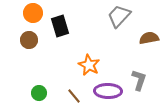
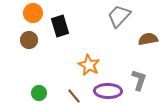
brown semicircle: moved 1 px left, 1 px down
